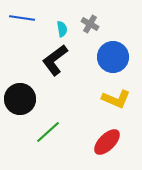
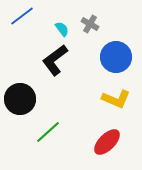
blue line: moved 2 px up; rotated 45 degrees counterclockwise
cyan semicircle: rotated 28 degrees counterclockwise
blue circle: moved 3 px right
